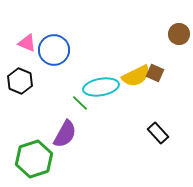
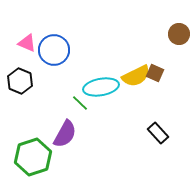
green hexagon: moved 1 px left, 2 px up
